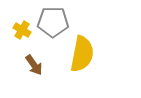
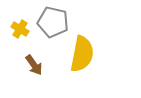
gray pentagon: rotated 12 degrees clockwise
yellow cross: moved 2 px left, 1 px up
